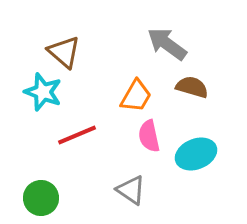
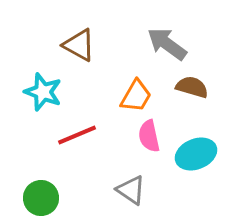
brown triangle: moved 15 px right, 7 px up; rotated 12 degrees counterclockwise
